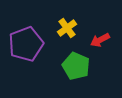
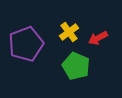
yellow cross: moved 2 px right, 4 px down
red arrow: moved 2 px left, 2 px up
